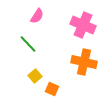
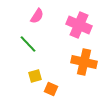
pink cross: moved 4 px left
yellow square: rotated 24 degrees clockwise
orange square: moved 1 px left
